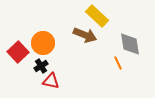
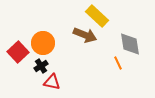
red triangle: moved 1 px right, 1 px down
